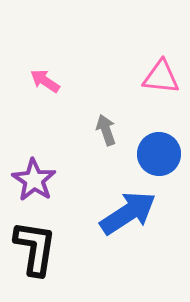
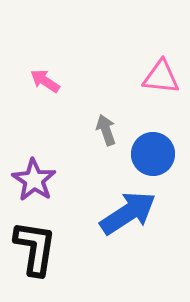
blue circle: moved 6 px left
